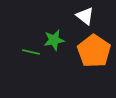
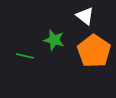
green star: rotated 25 degrees clockwise
green line: moved 6 px left, 4 px down
